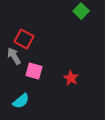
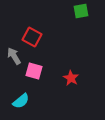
green square: rotated 35 degrees clockwise
red square: moved 8 px right, 2 px up
